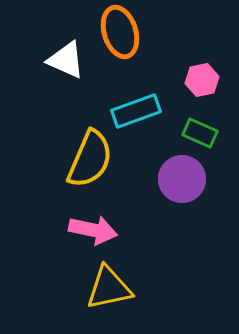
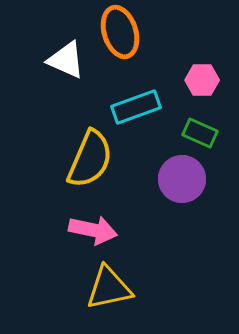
pink hexagon: rotated 12 degrees clockwise
cyan rectangle: moved 4 px up
